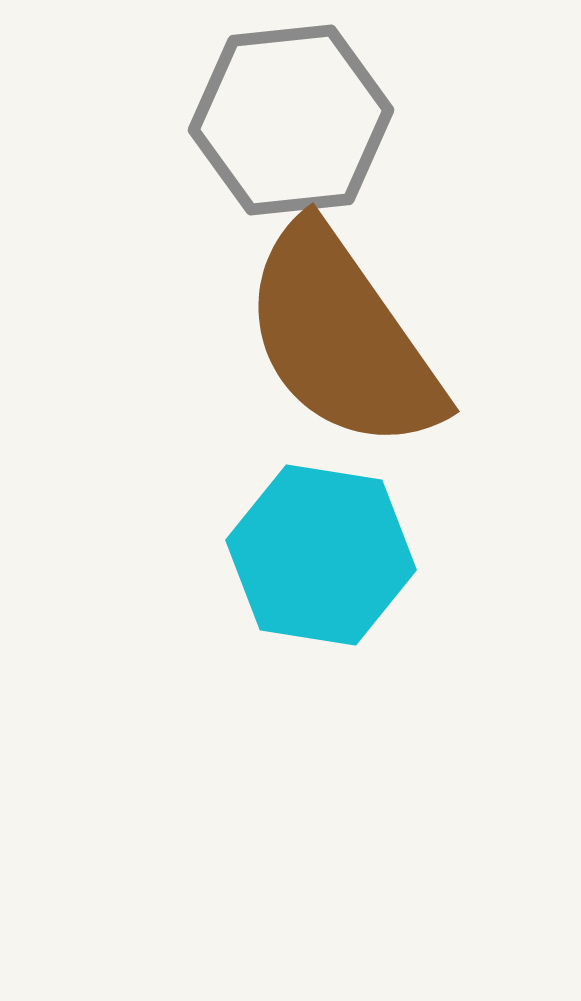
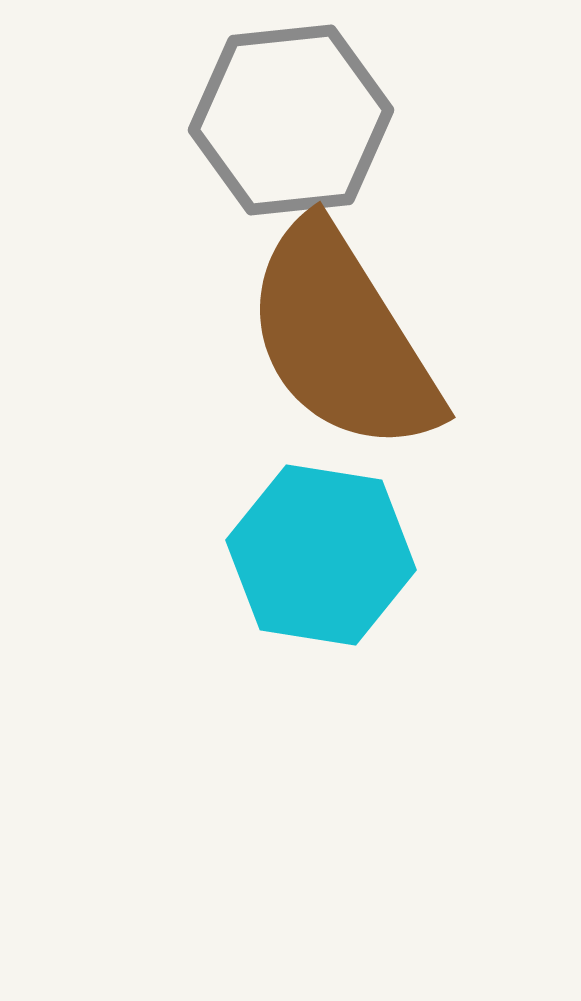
brown semicircle: rotated 3 degrees clockwise
